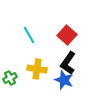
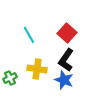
red square: moved 2 px up
black L-shape: moved 2 px left, 3 px up
